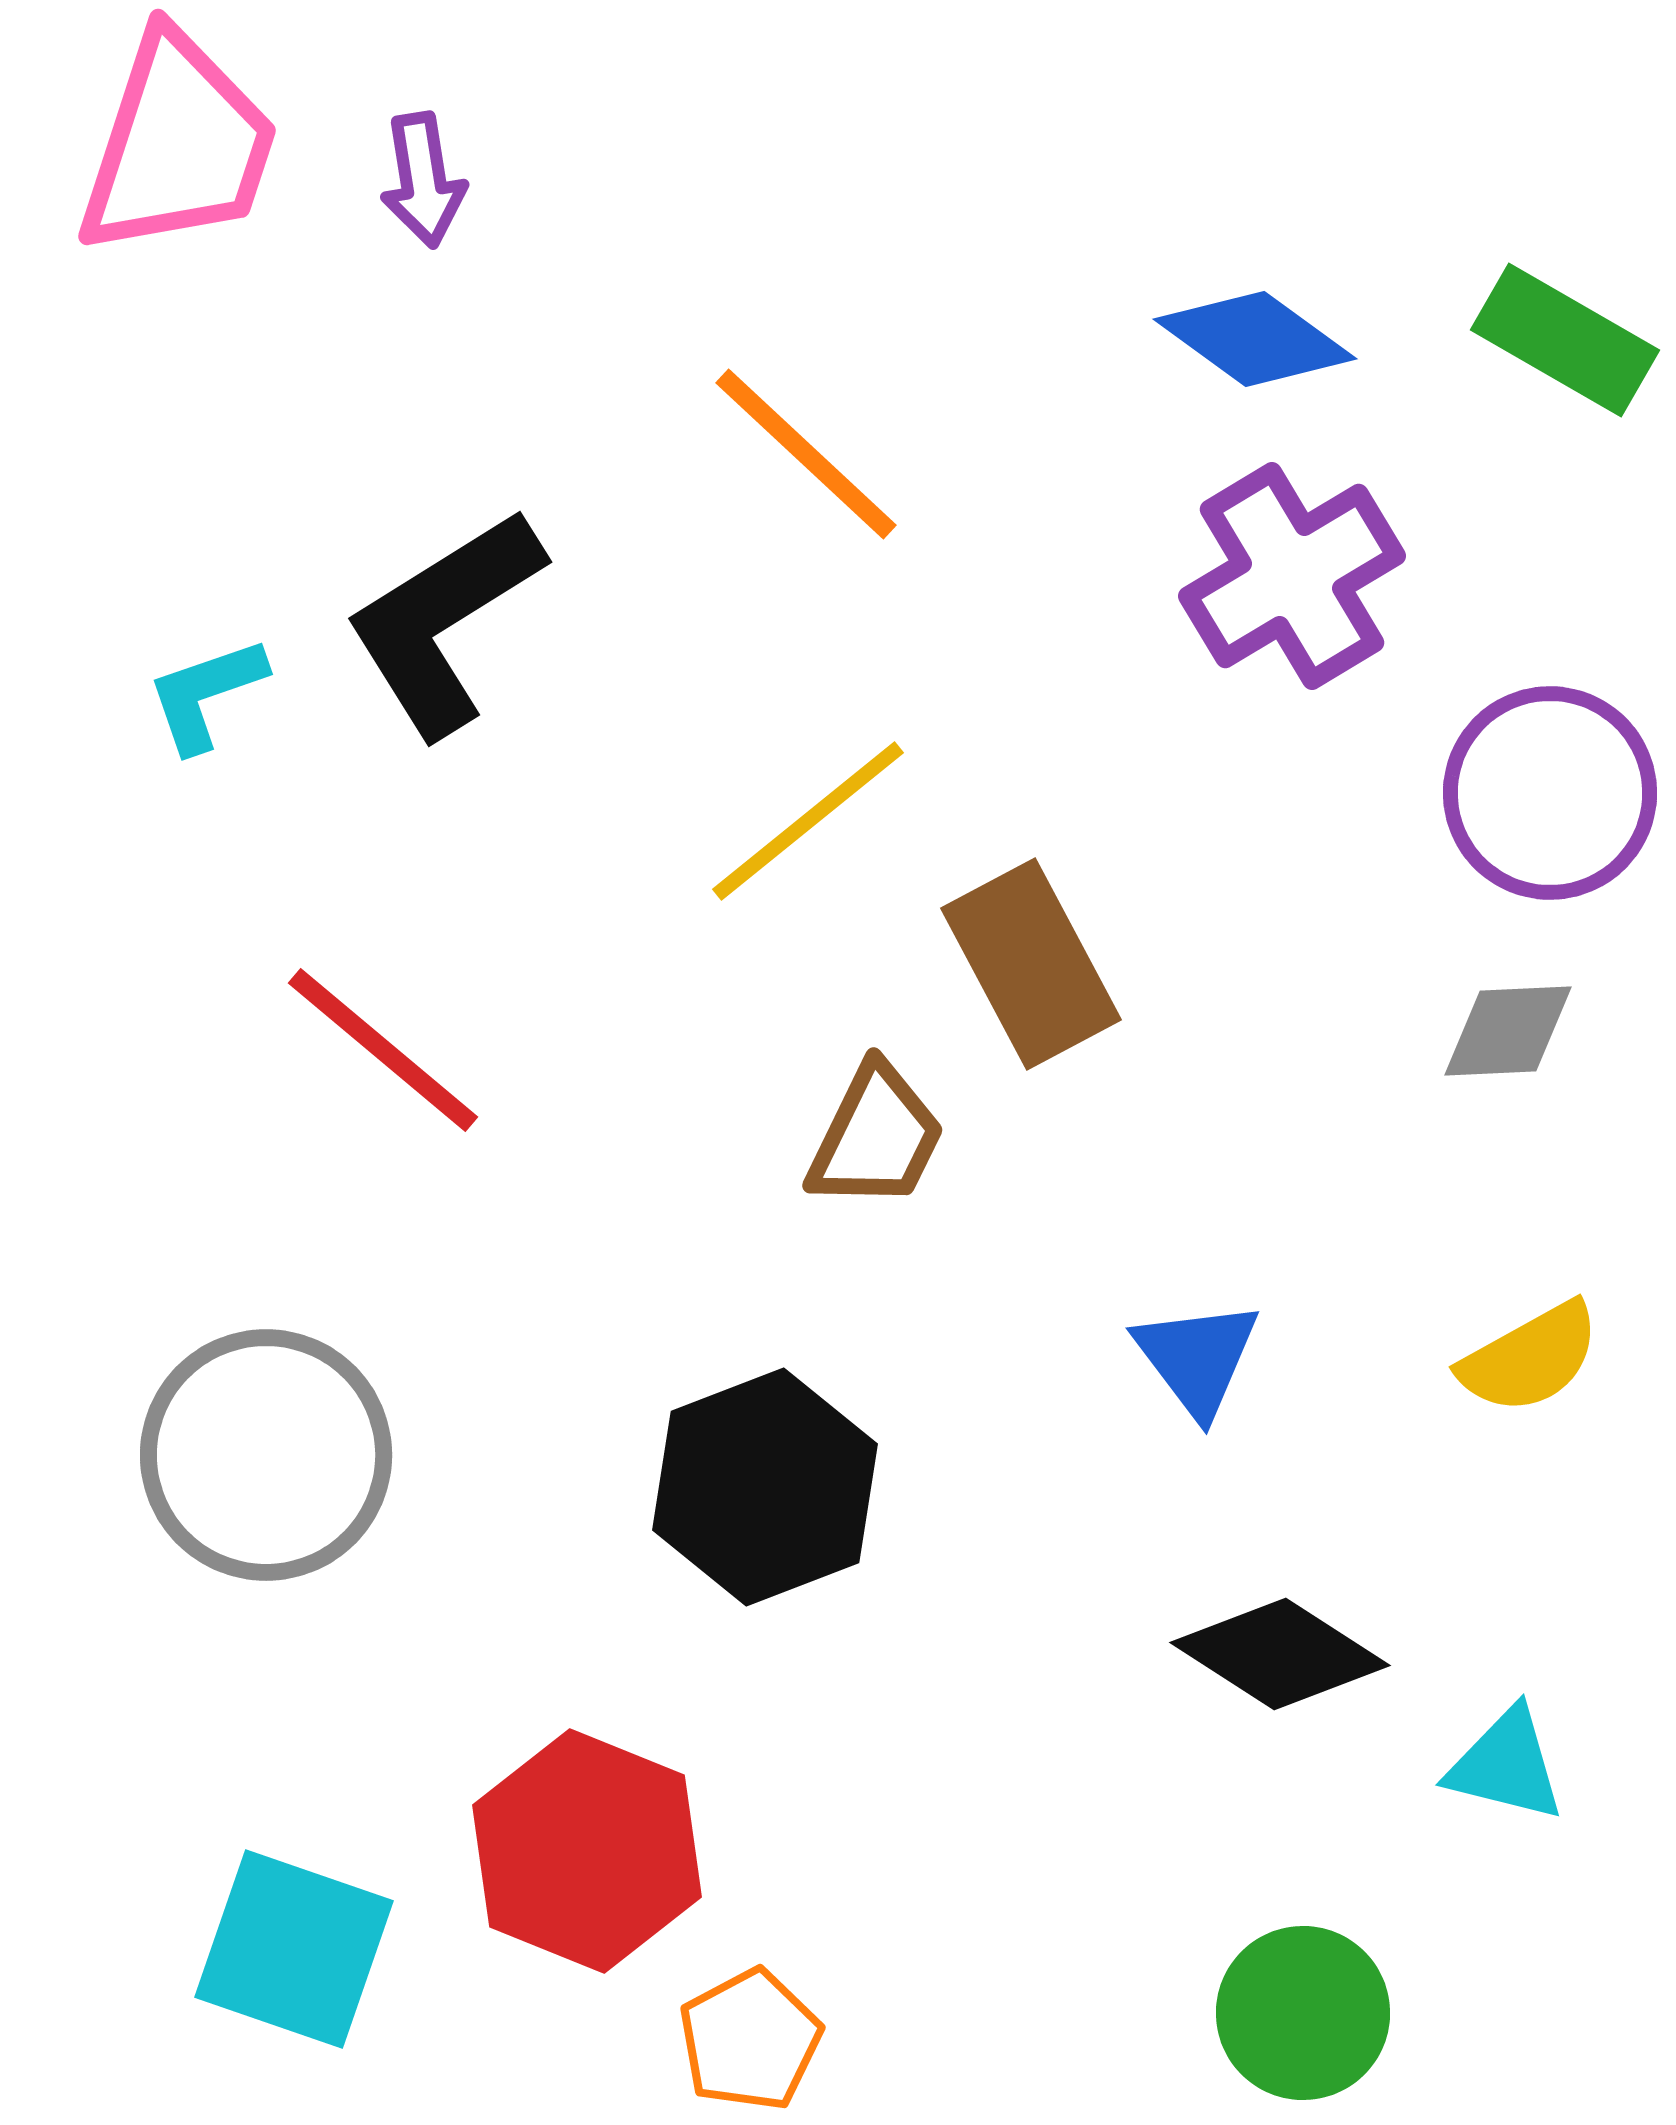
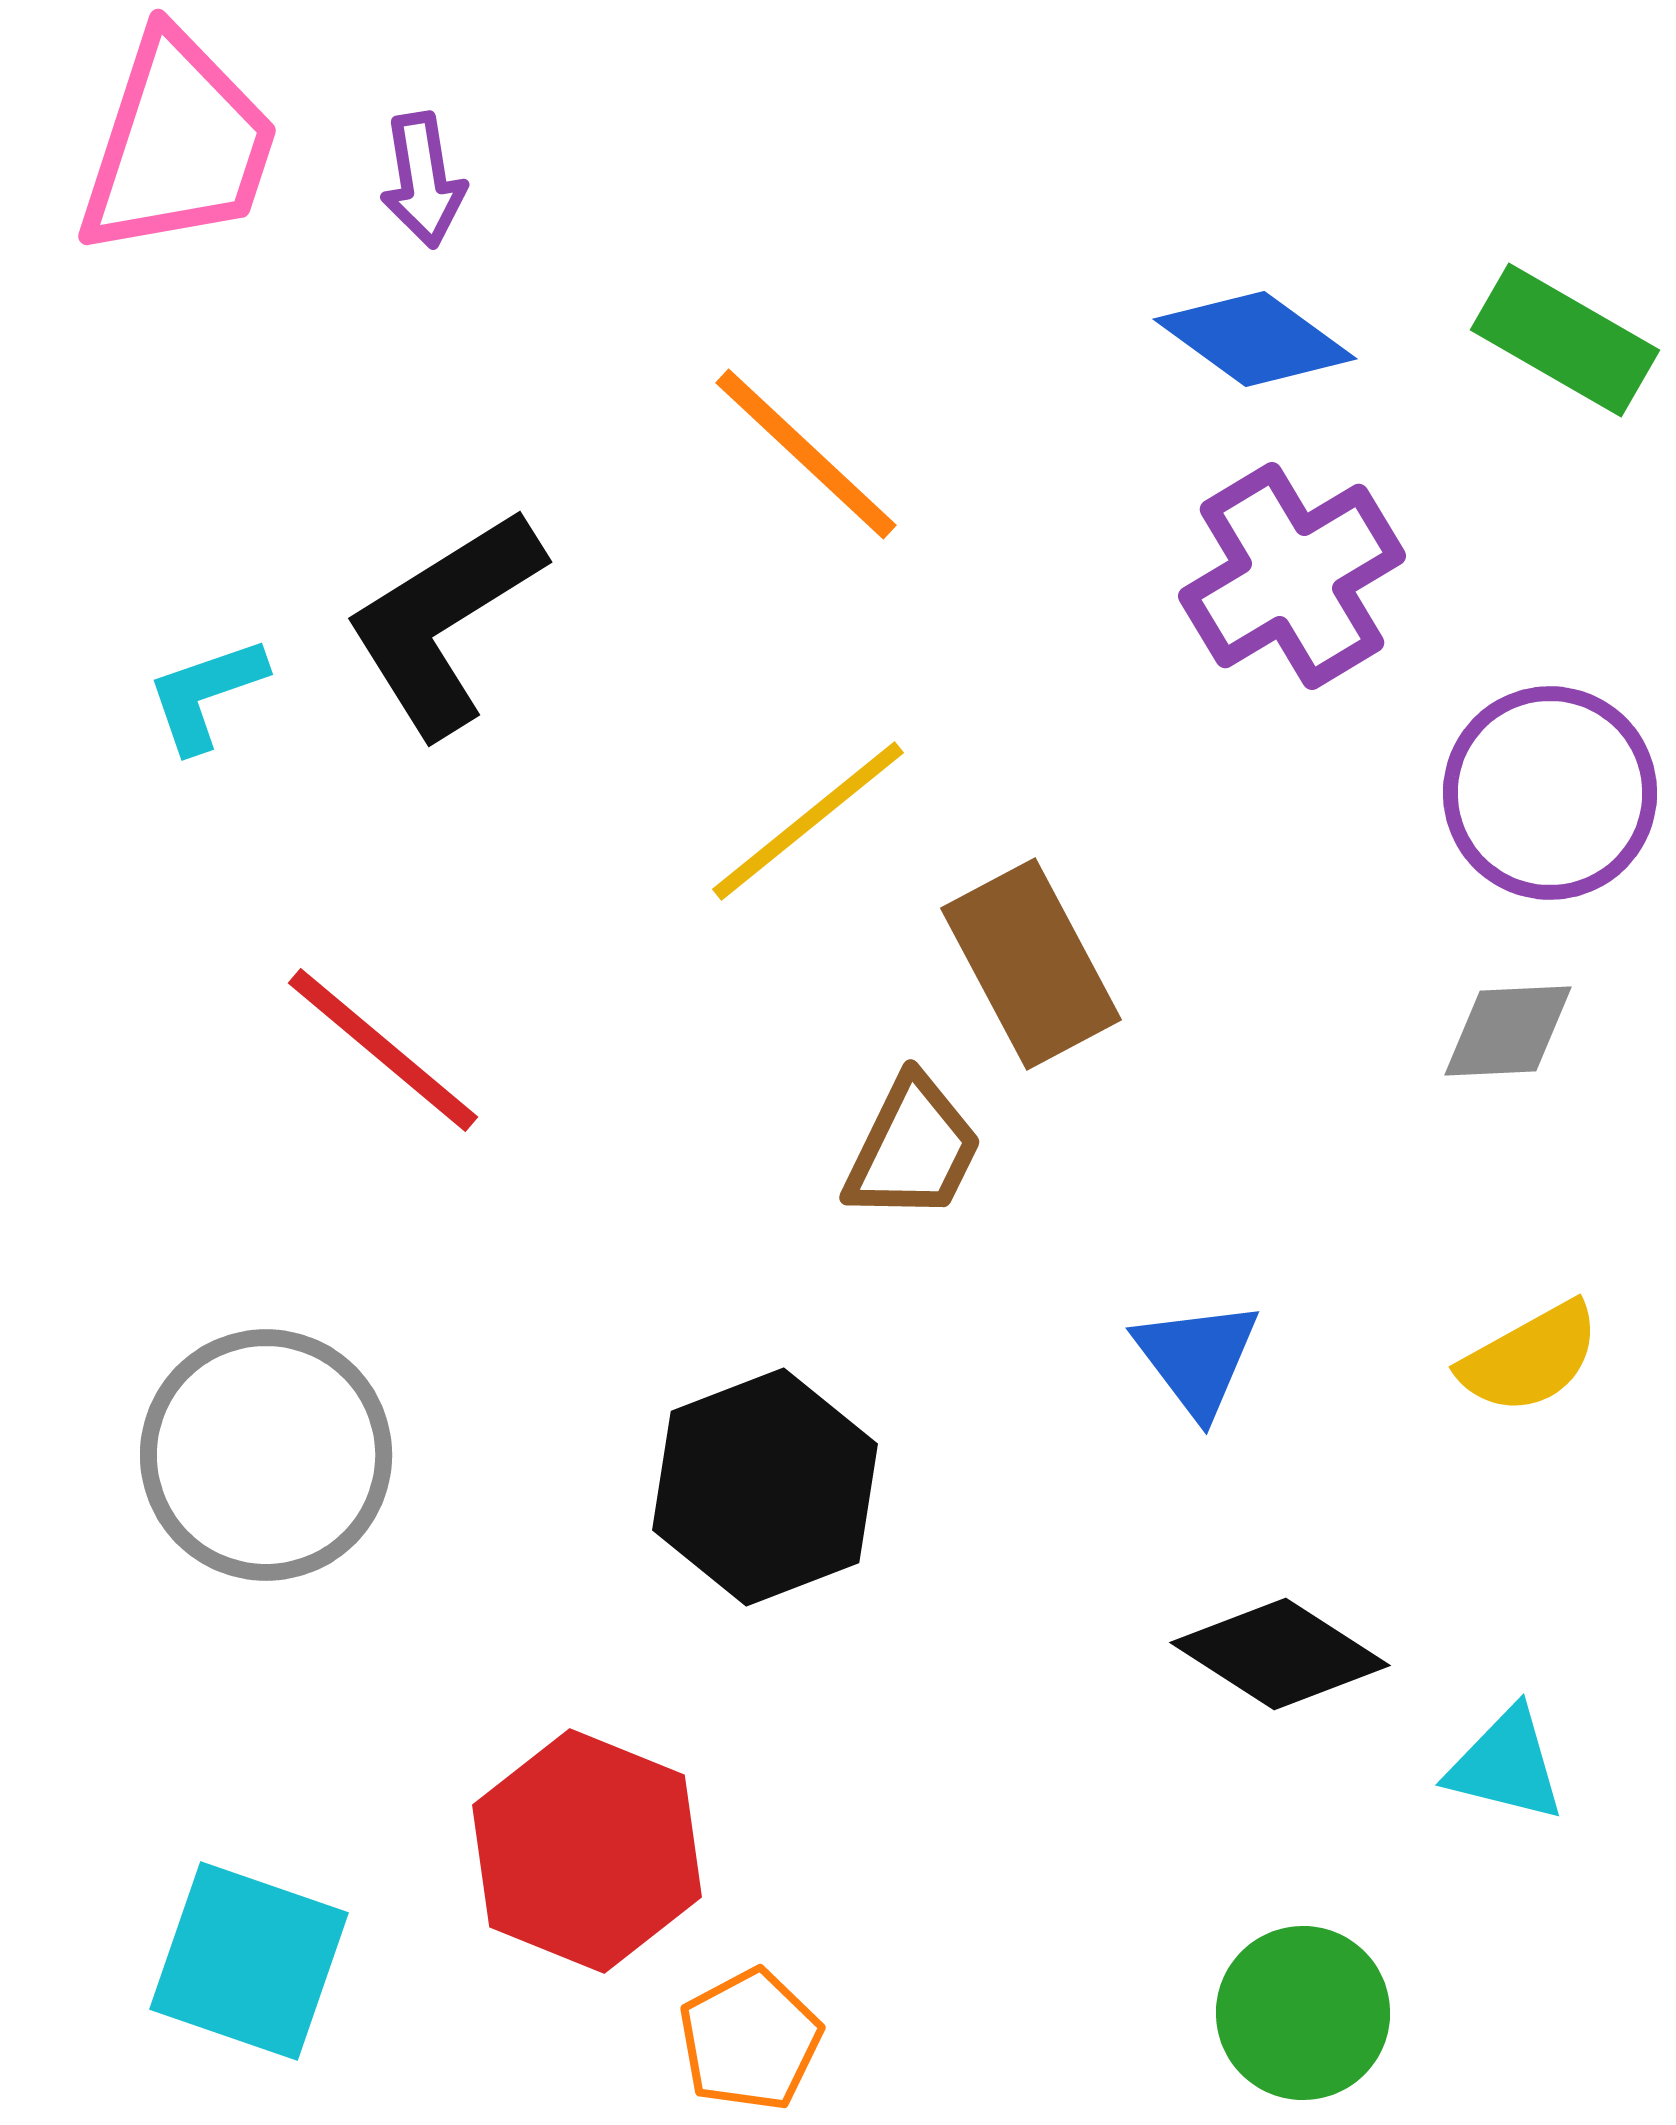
brown trapezoid: moved 37 px right, 12 px down
cyan square: moved 45 px left, 12 px down
